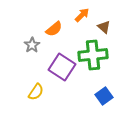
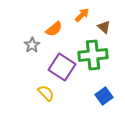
yellow semicircle: moved 10 px right, 1 px down; rotated 78 degrees counterclockwise
